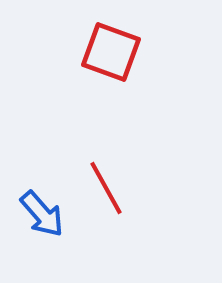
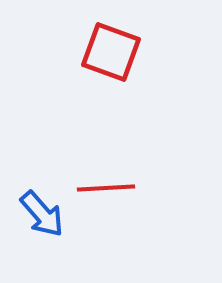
red line: rotated 64 degrees counterclockwise
